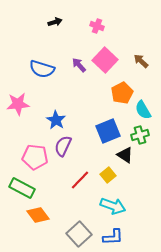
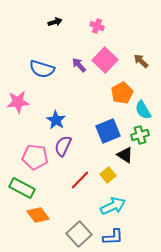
pink star: moved 2 px up
cyan arrow: rotated 45 degrees counterclockwise
